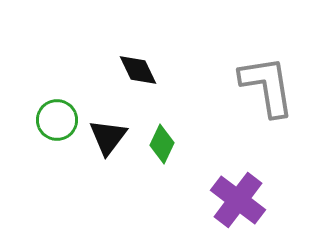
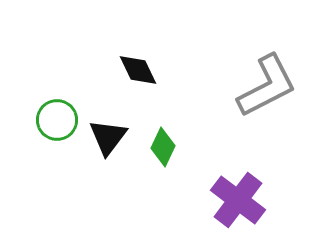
gray L-shape: rotated 72 degrees clockwise
green diamond: moved 1 px right, 3 px down
